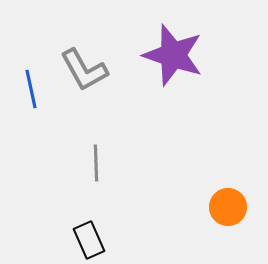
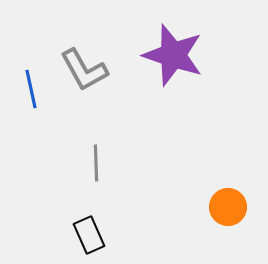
black rectangle: moved 5 px up
